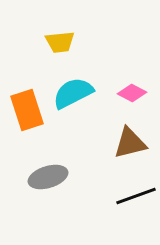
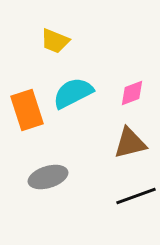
yellow trapezoid: moved 5 px left, 1 px up; rotated 28 degrees clockwise
pink diamond: rotated 48 degrees counterclockwise
